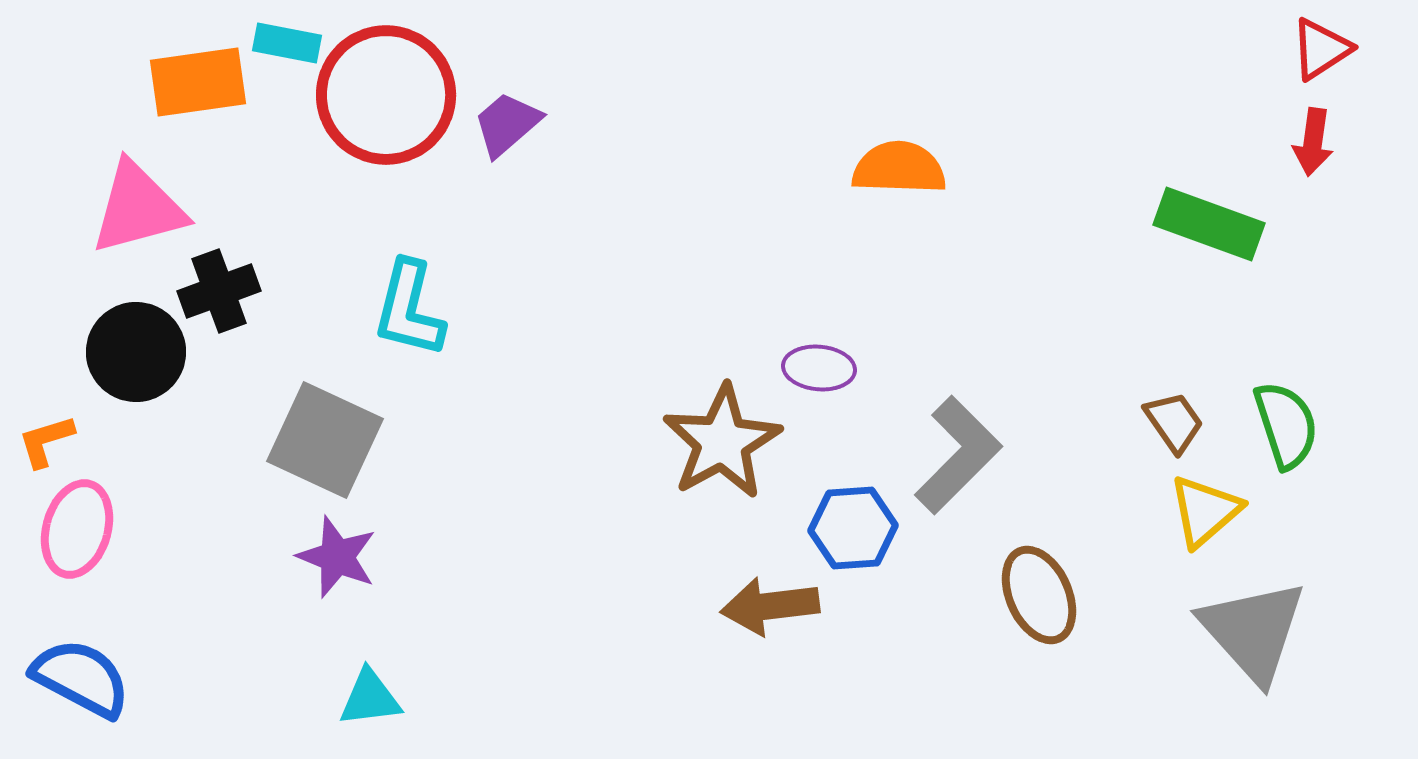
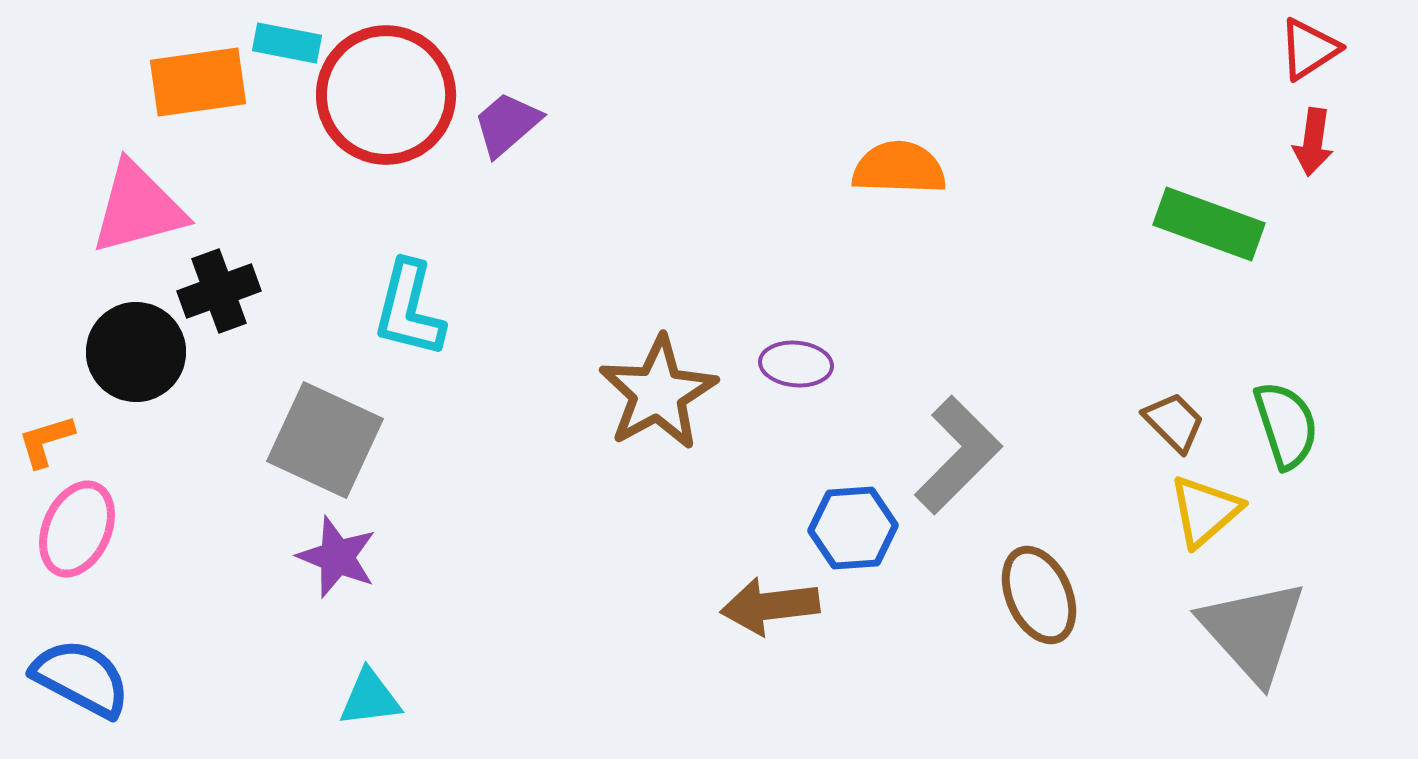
red triangle: moved 12 px left
purple ellipse: moved 23 px left, 4 px up
brown trapezoid: rotated 10 degrees counterclockwise
brown star: moved 64 px left, 49 px up
pink ellipse: rotated 8 degrees clockwise
